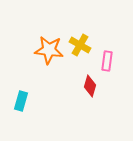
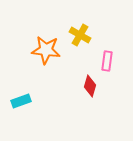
yellow cross: moved 10 px up
orange star: moved 3 px left
cyan rectangle: rotated 54 degrees clockwise
